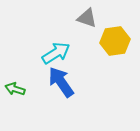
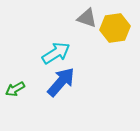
yellow hexagon: moved 13 px up
blue arrow: rotated 76 degrees clockwise
green arrow: rotated 48 degrees counterclockwise
